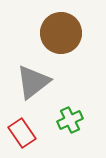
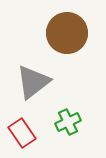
brown circle: moved 6 px right
green cross: moved 2 px left, 2 px down
